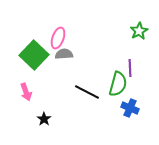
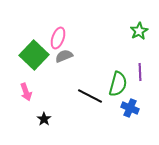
gray semicircle: moved 2 px down; rotated 18 degrees counterclockwise
purple line: moved 10 px right, 4 px down
black line: moved 3 px right, 4 px down
